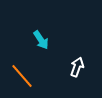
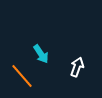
cyan arrow: moved 14 px down
